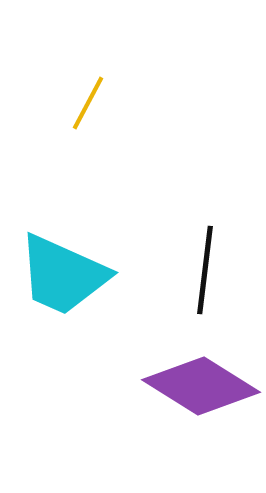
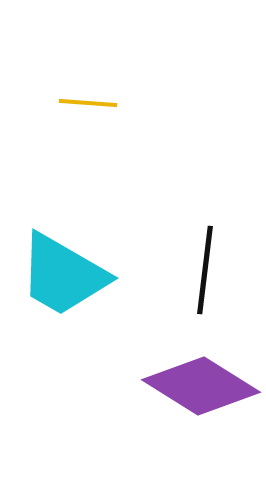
yellow line: rotated 66 degrees clockwise
cyan trapezoid: rotated 6 degrees clockwise
